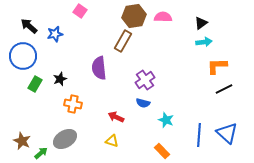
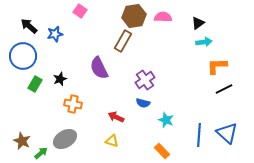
black triangle: moved 3 px left
purple semicircle: rotated 20 degrees counterclockwise
